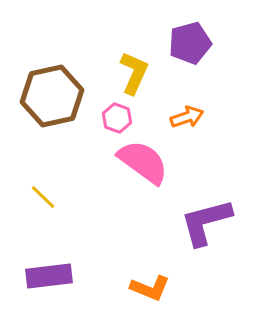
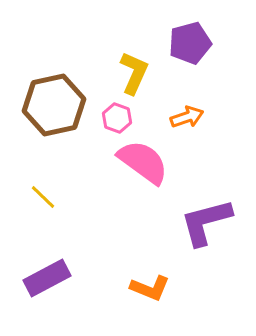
brown hexagon: moved 2 px right, 9 px down
purple rectangle: moved 2 px left, 2 px down; rotated 21 degrees counterclockwise
